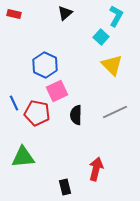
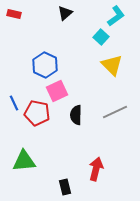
cyan L-shape: rotated 25 degrees clockwise
green triangle: moved 1 px right, 4 px down
